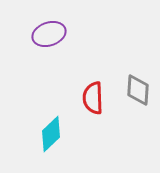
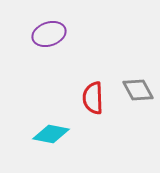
gray diamond: rotated 32 degrees counterclockwise
cyan diamond: rotated 54 degrees clockwise
